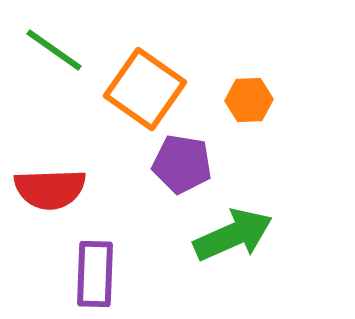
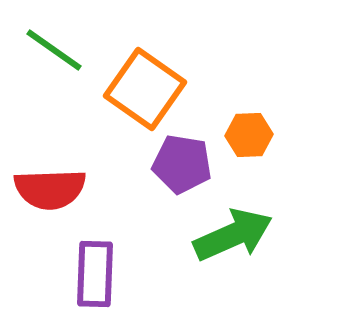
orange hexagon: moved 35 px down
